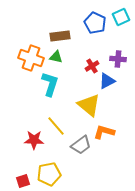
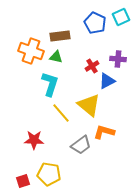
orange cross: moved 7 px up
yellow line: moved 5 px right, 13 px up
yellow pentagon: rotated 20 degrees clockwise
